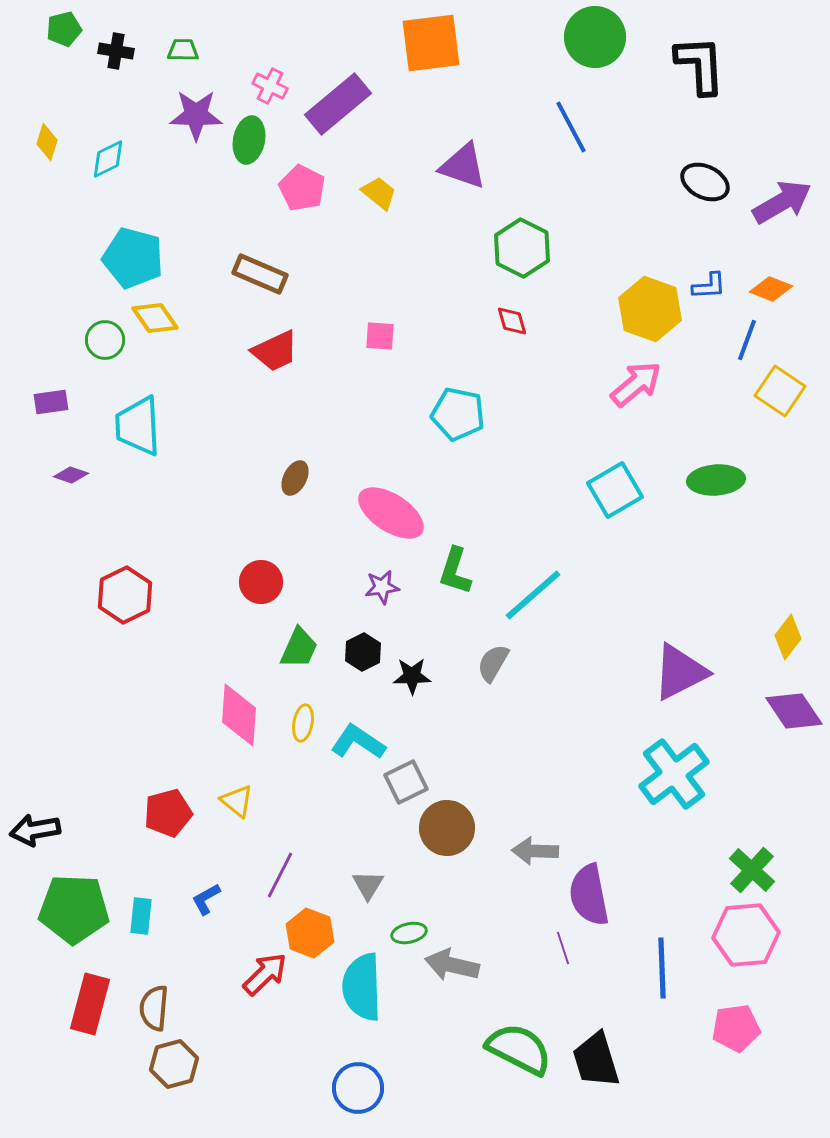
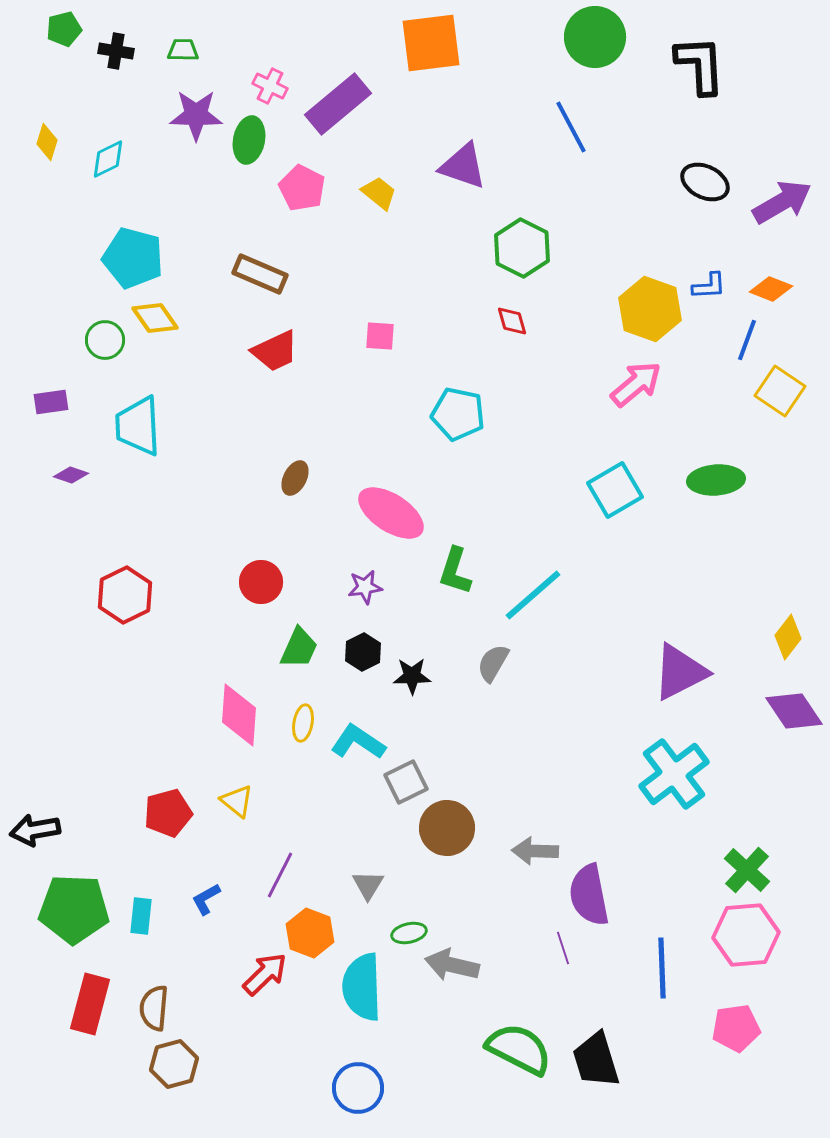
purple star at (382, 587): moved 17 px left
green cross at (752, 870): moved 5 px left
